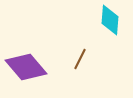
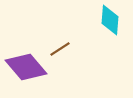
brown line: moved 20 px left, 10 px up; rotated 30 degrees clockwise
